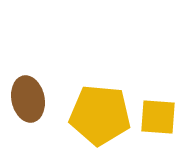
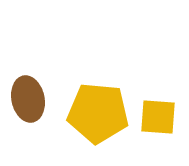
yellow pentagon: moved 2 px left, 2 px up
